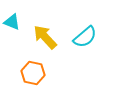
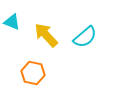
yellow arrow: moved 1 px right, 2 px up
